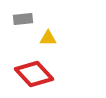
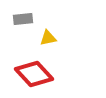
yellow triangle: rotated 12 degrees counterclockwise
